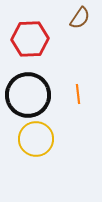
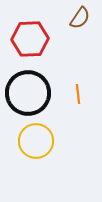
black circle: moved 2 px up
yellow circle: moved 2 px down
